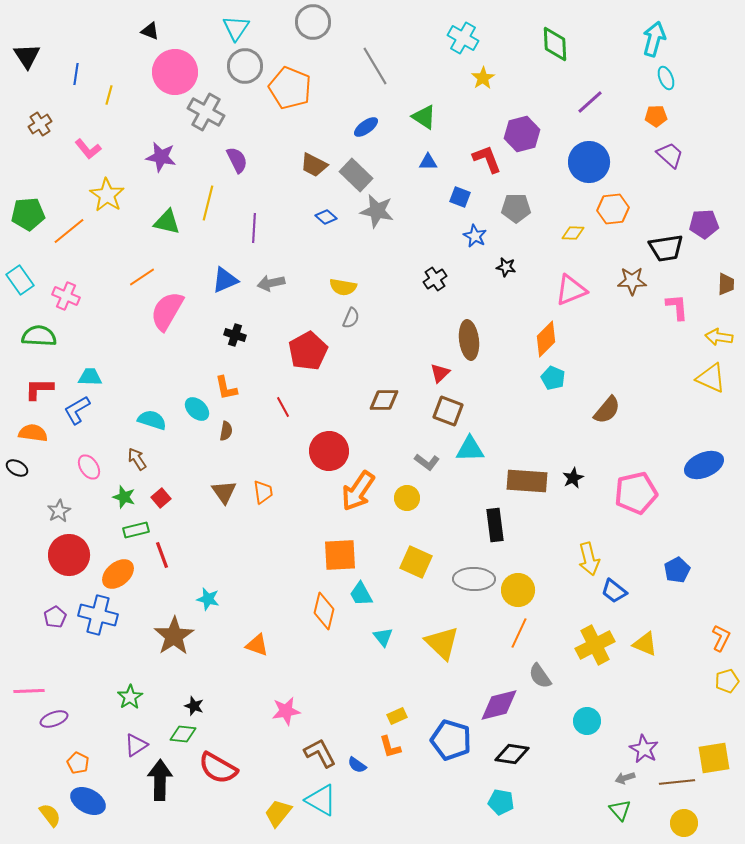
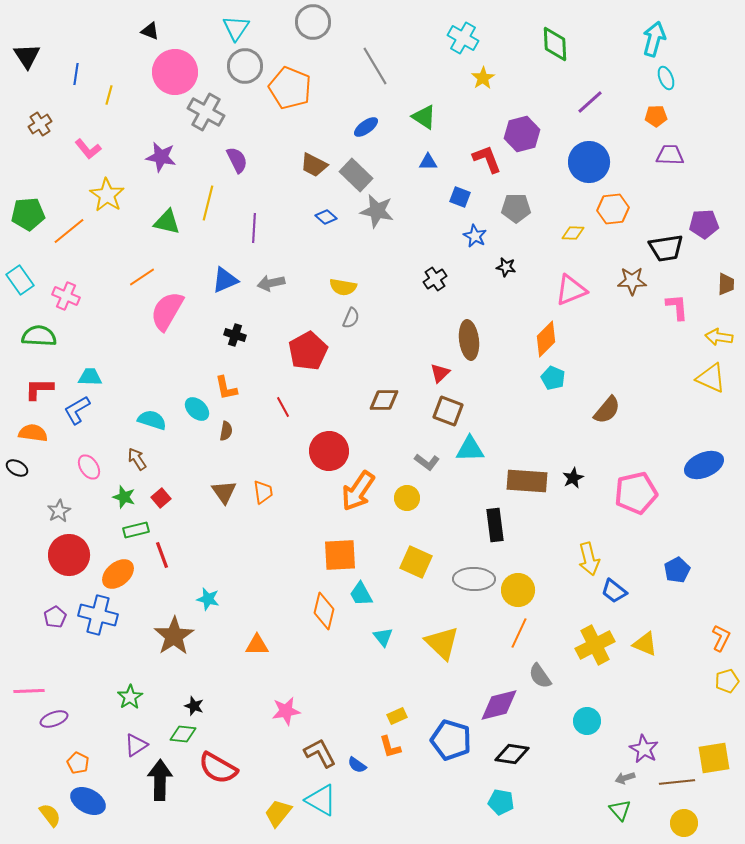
purple trapezoid at (670, 155): rotated 40 degrees counterclockwise
orange triangle at (257, 645): rotated 20 degrees counterclockwise
